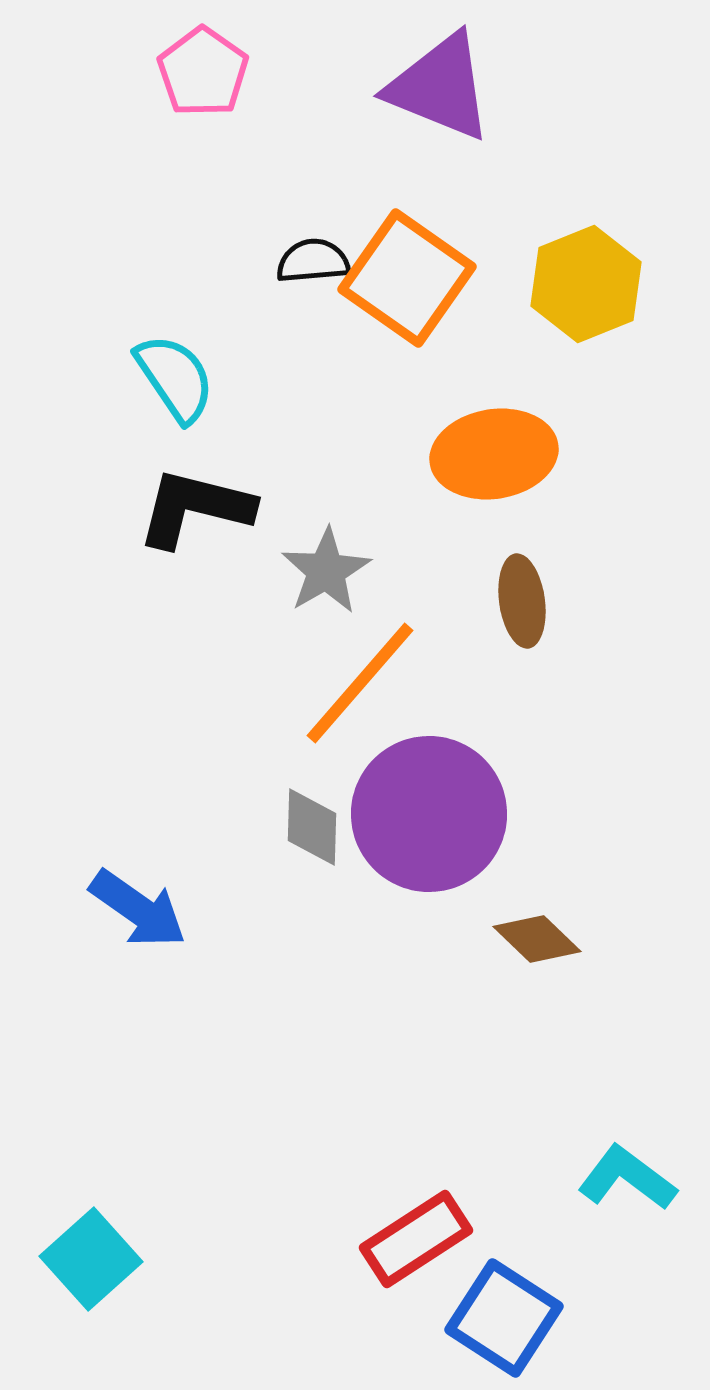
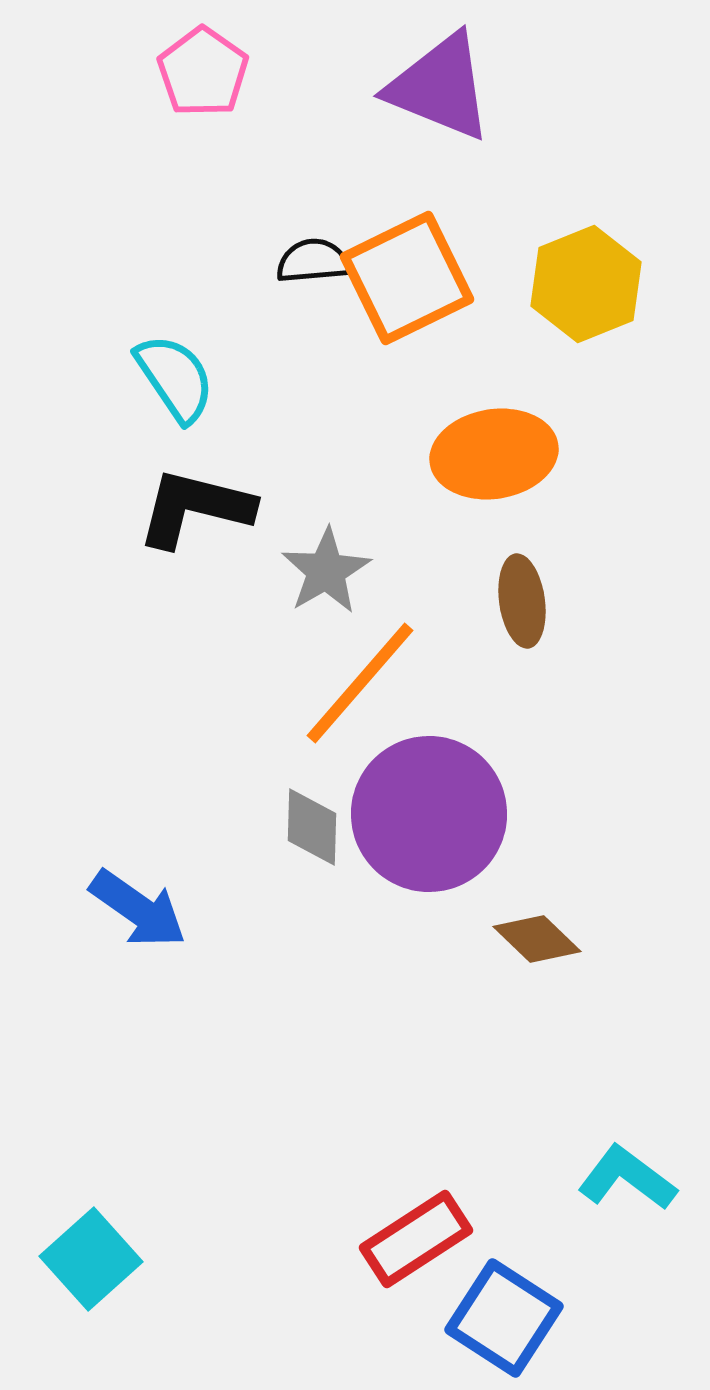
orange square: rotated 29 degrees clockwise
